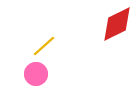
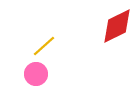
red diamond: moved 2 px down
